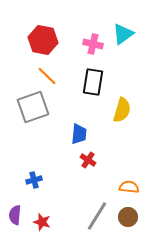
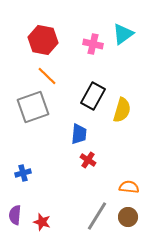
black rectangle: moved 14 px down; rotated 20 degrees clockwise
blue cross: moved 11 px left, 7 px up
